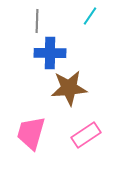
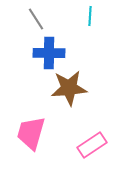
cyan line: rotated 30 degrees counterclockwise
gray line: moved 1 px left, 2 px up; rotated 35 degrees counterclockwise
blue cross: moved 1 px left
pink rectangle: moved 6 px right, 10 px down
